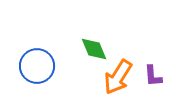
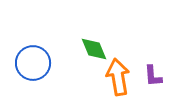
blue circle: moved 4 px left, 3 px up
orange arrow: rotated 138 degrees clockwise
